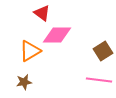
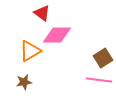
brown square: moved 7 px down
